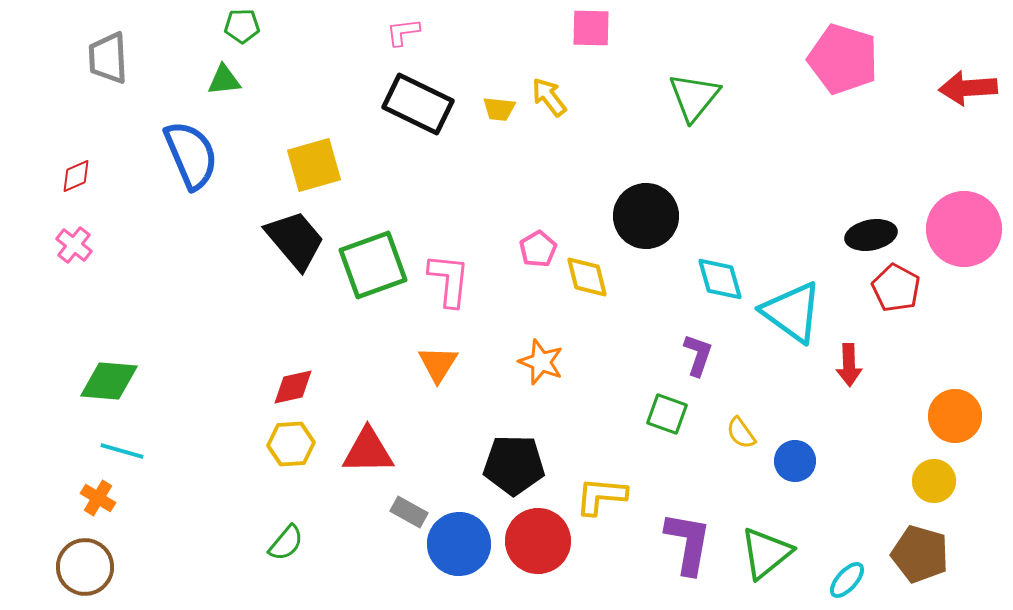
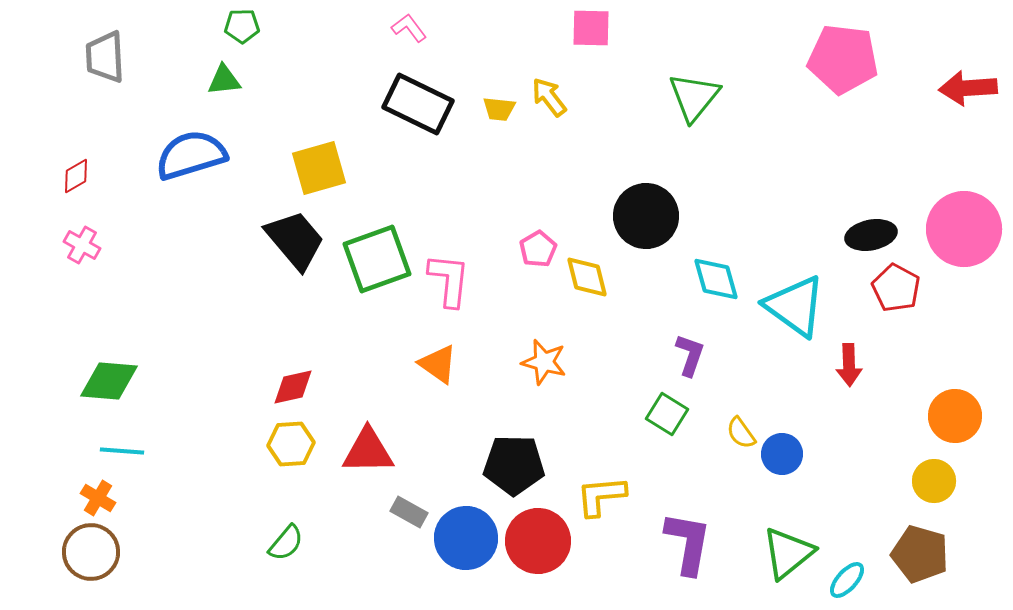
pink L-shape at (403, 32): moved 6 px right, 4 px up; rotated 60 degrees clockwise
gray trapezoid at (108, 58): moved 3 px left, 1 px up
pink pentagon at (843, 59): rotated 10 degrees counterclockwise
blue semicircle at (191, 155): rotated 84 degrees counterclockwise
yellow square at (314, 165): moved 5 px right, 3 px down
red diamond at (76, 176): rotated 6 degrees counterclockwise
pink cross at (74, 245): moved 8 px right; rotated 9 degrees counterclockwise
green square at (373, 265): moved 4 px right, 6 px up
cyan diamond at (720, 279): moved 4 px left
cyan triangle at (792, 312): moved 3 px right, 6 px up
purple L-shape at (698, 355): moved 8 px left
orange star at (541, 362): moved 3 px right; rotated 6 degrees counterclockwise
orange triangle at (438, 364): rotated 27 degrees counterclockwise
green square at (667, 414): rotated 12 degrees clockwise
cyan line at (122, 451): rotated 12 degrees counterclockwise
blue circle at (795, 461): moved 13 px left, 7 px up
yellow L-shape at (601, 496): rotated 10 degrees counterclockwise
blue circle at (459, 544): moved 7 px right, 6 px up
green triangle at (766, 553): moved 22 px right
brown circle at (85, 567): moved 6 px right, 15 px up
